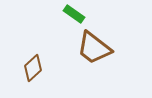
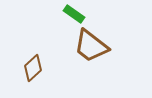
brown trapezoid: moved 3 px left, 2 px up
